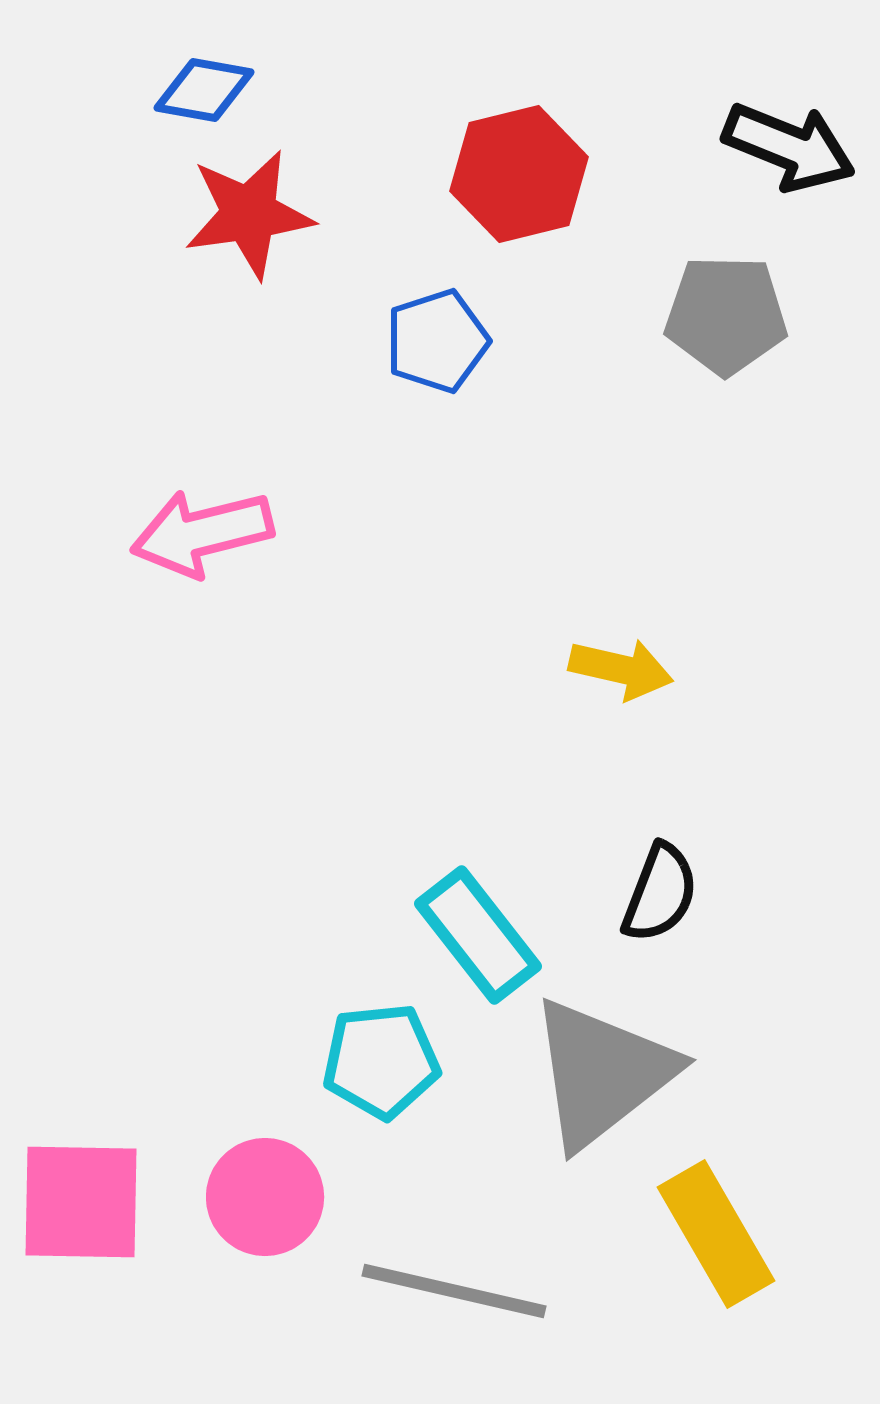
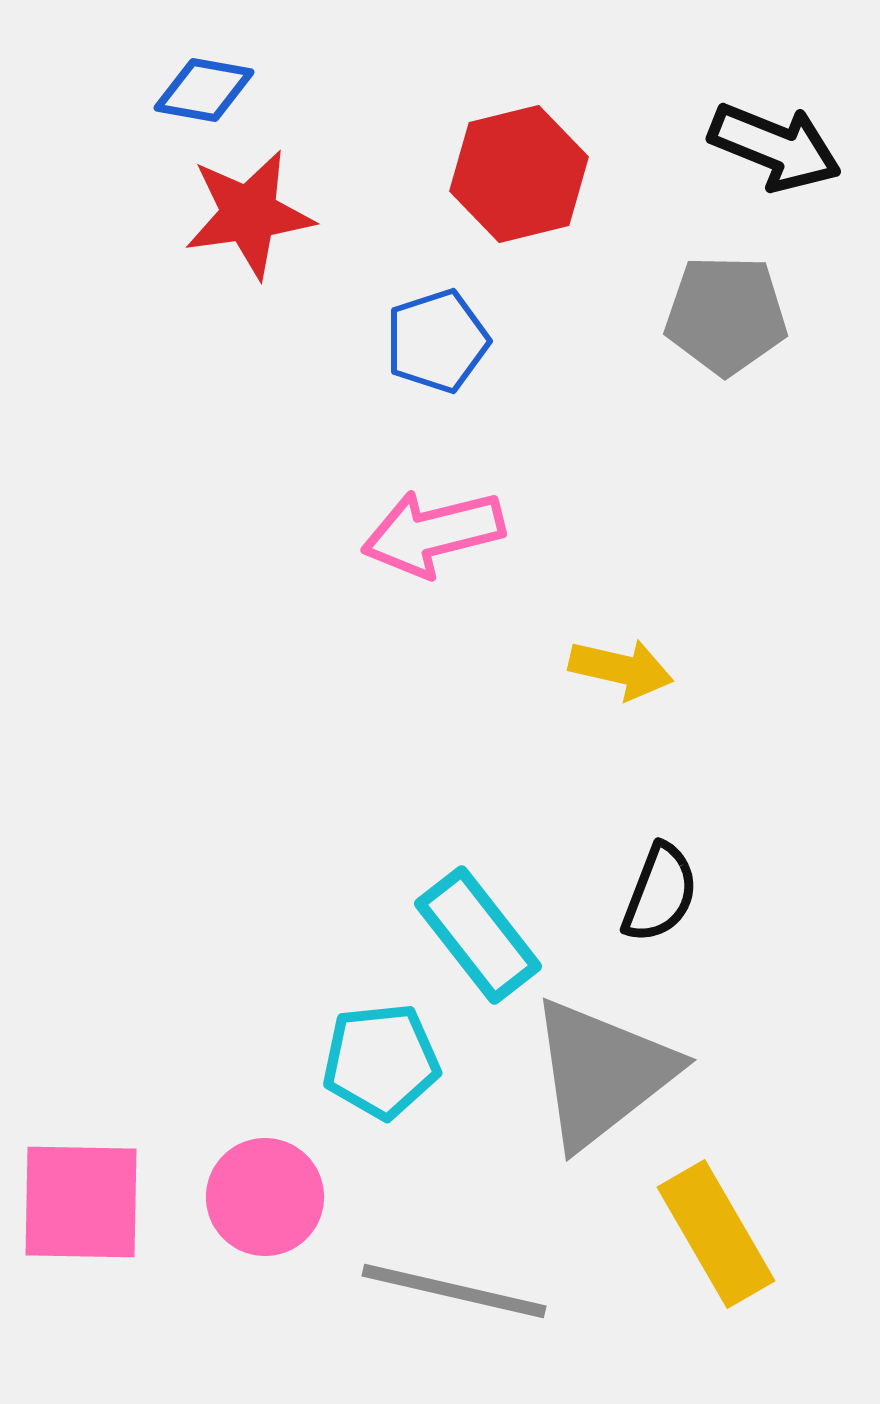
black arrow: moved 14 px left
pink arrow: moved 231 px right
